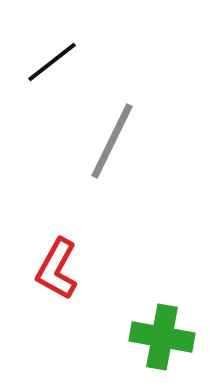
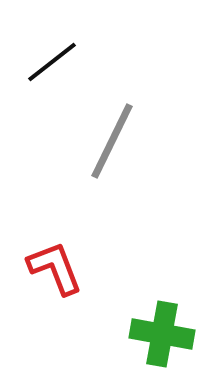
red L-shape: moved 2 px left, 1 px up; rotated 130 degrees clockwise
green cross: moved 3 px up
